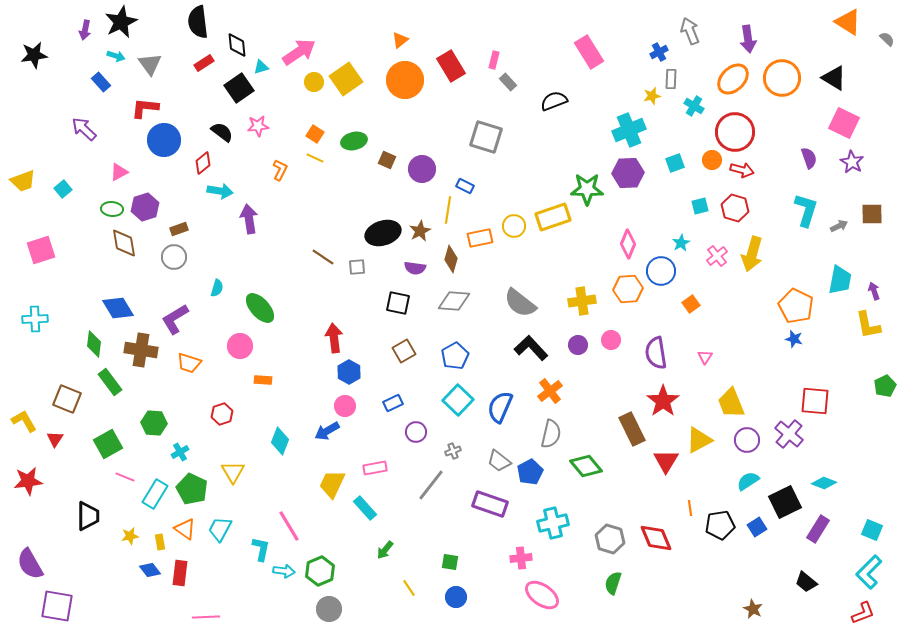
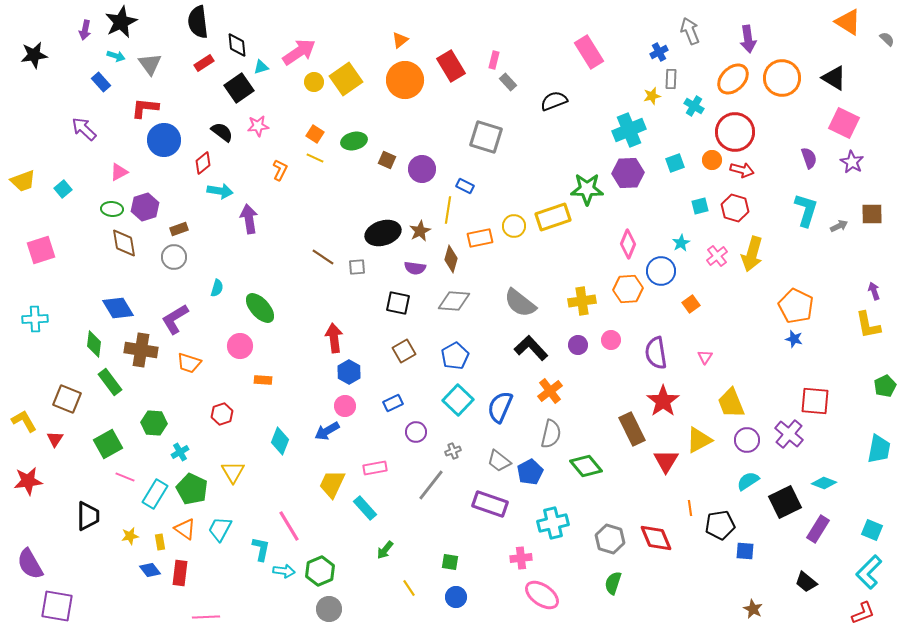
cyan trapezoid at (840, 280): moved 39 px right, 169 px down
blue square at (757, 527): moved 12 px left, 24 px down; rotated 36 degrees clockwise
